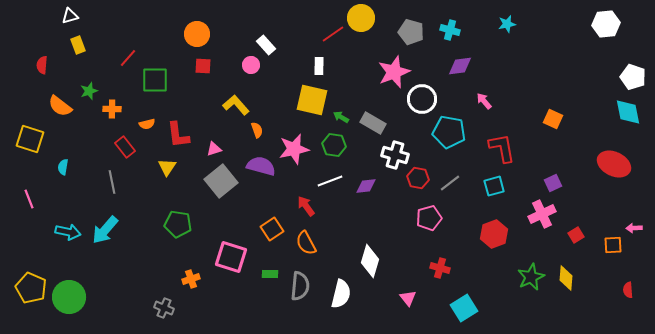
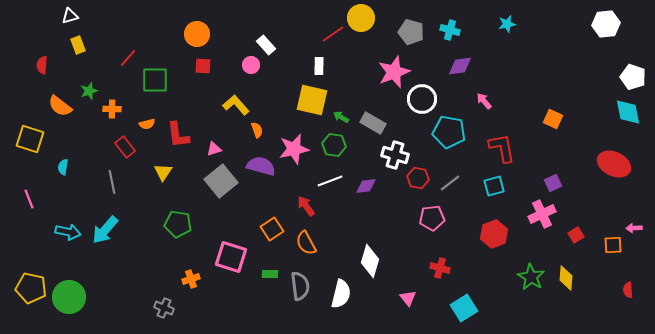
yellow triangle at (167, 167): moved 4 px left, 5 px down
pink pentagon at (429, 218): moved 3 px right; rotated 10 degrees clockwise
green star at (531, 277): rotated 16 degrees counterclockwise
gray semicircle at (300, 286): rotated 12 degrees counterclockwise
yellow pentagon at (31, 288): rotated 12 degrees counterclockwise
